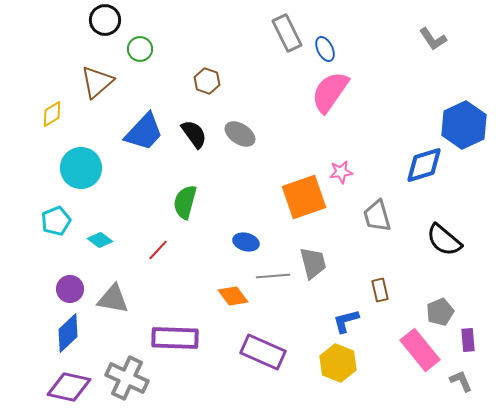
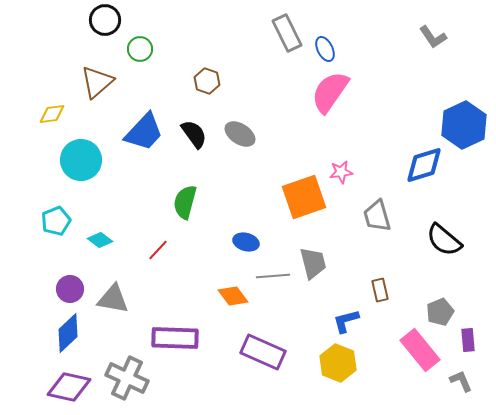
gray L-shape at (433, 39): moved 2 px up
yellow diamond at (52, 114): rotated 24 degrees clockwise
cyan circle at (81, 168): moved 8 px up
